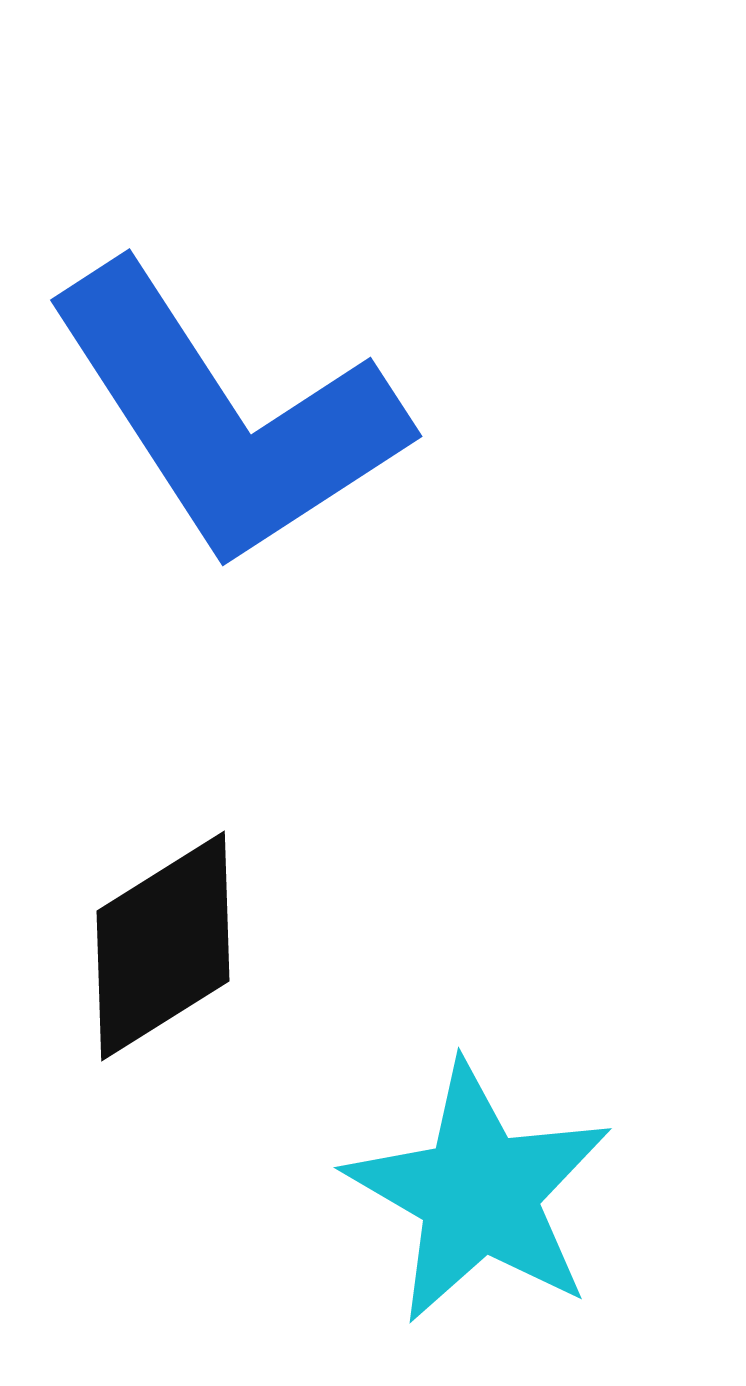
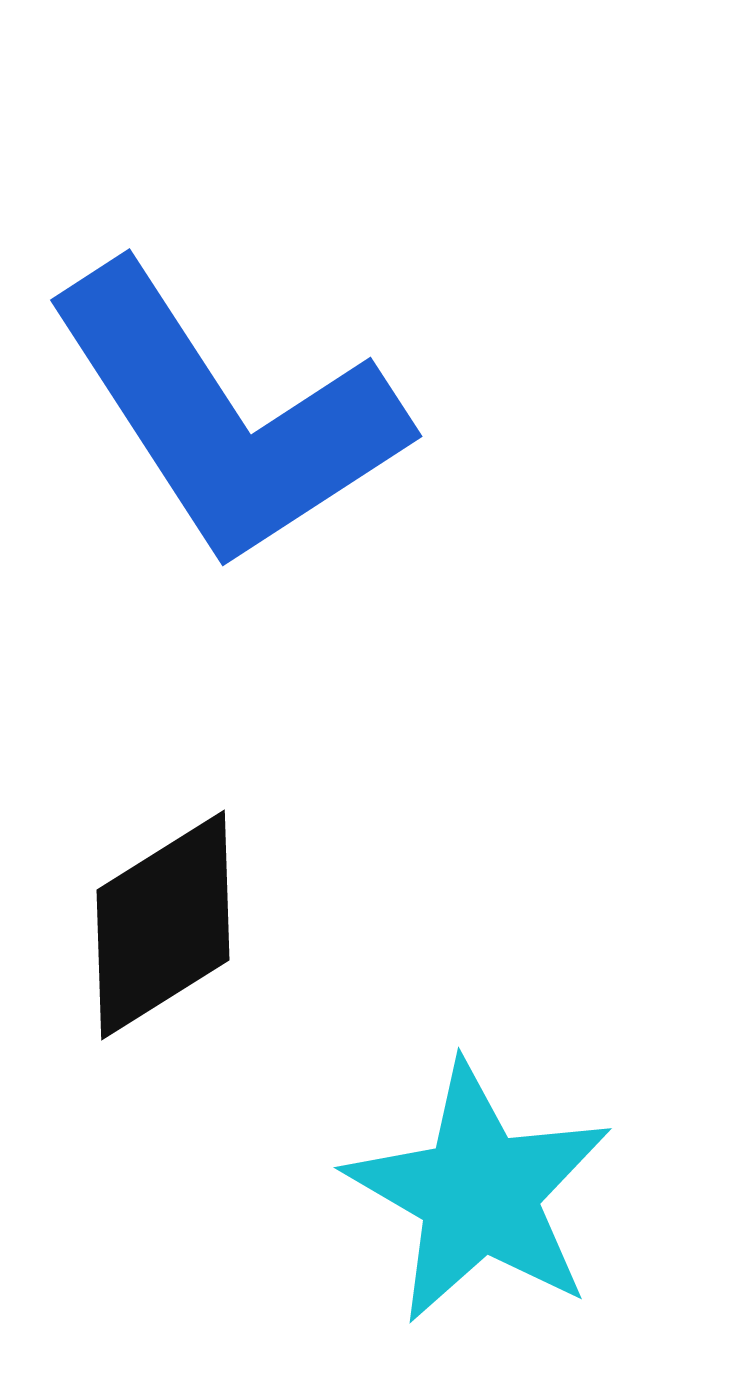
black diamond: moved 21 px up
